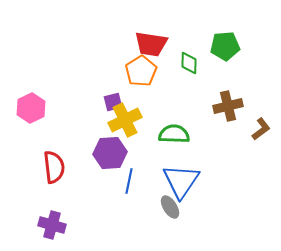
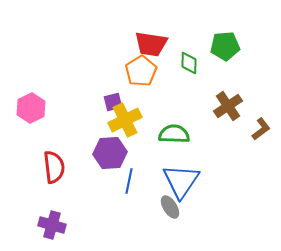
brown cross: rotated 20 degrees counterclockwise
